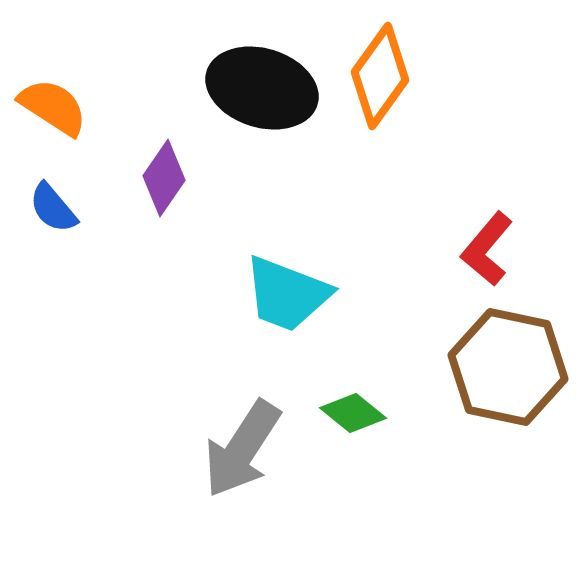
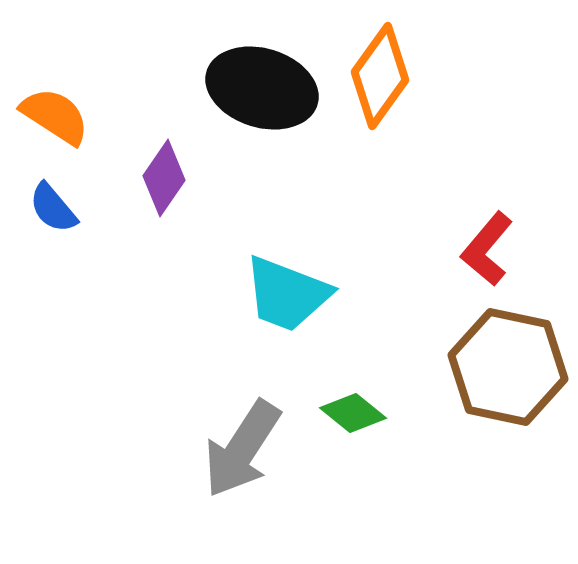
orange semicircle: moved 2 px right, 9 px down
